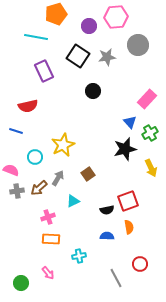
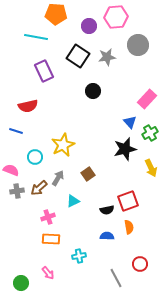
orange pentagon: rotated 20 degrees clockwise
